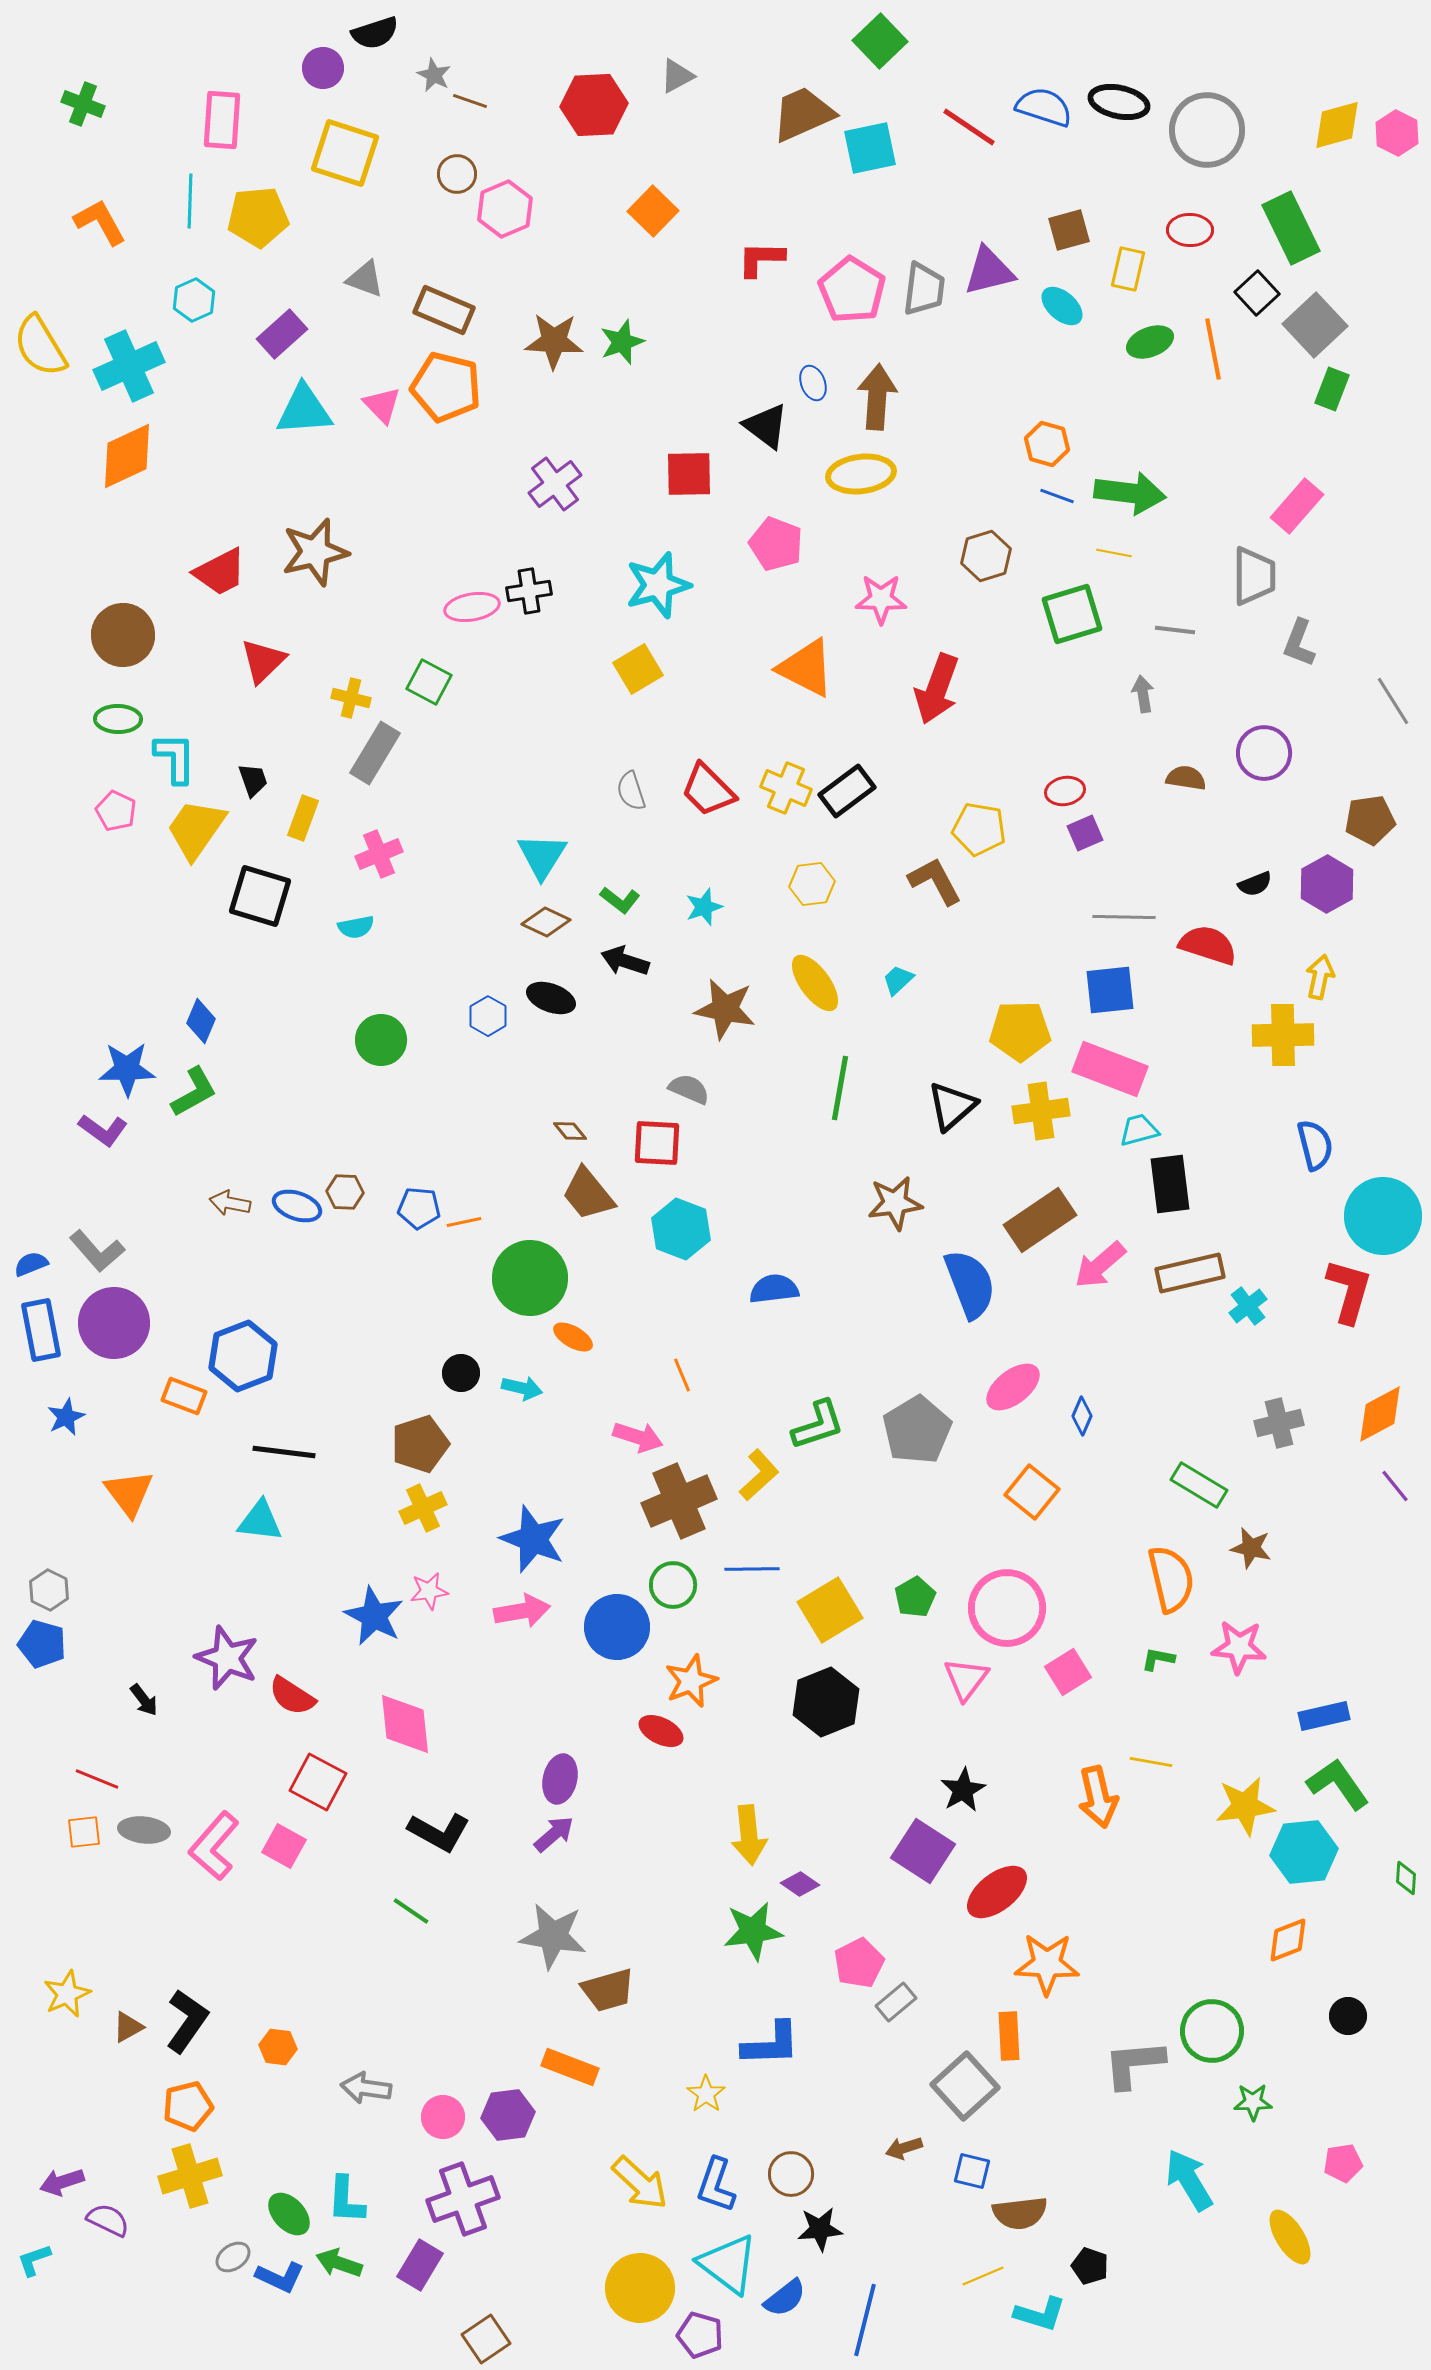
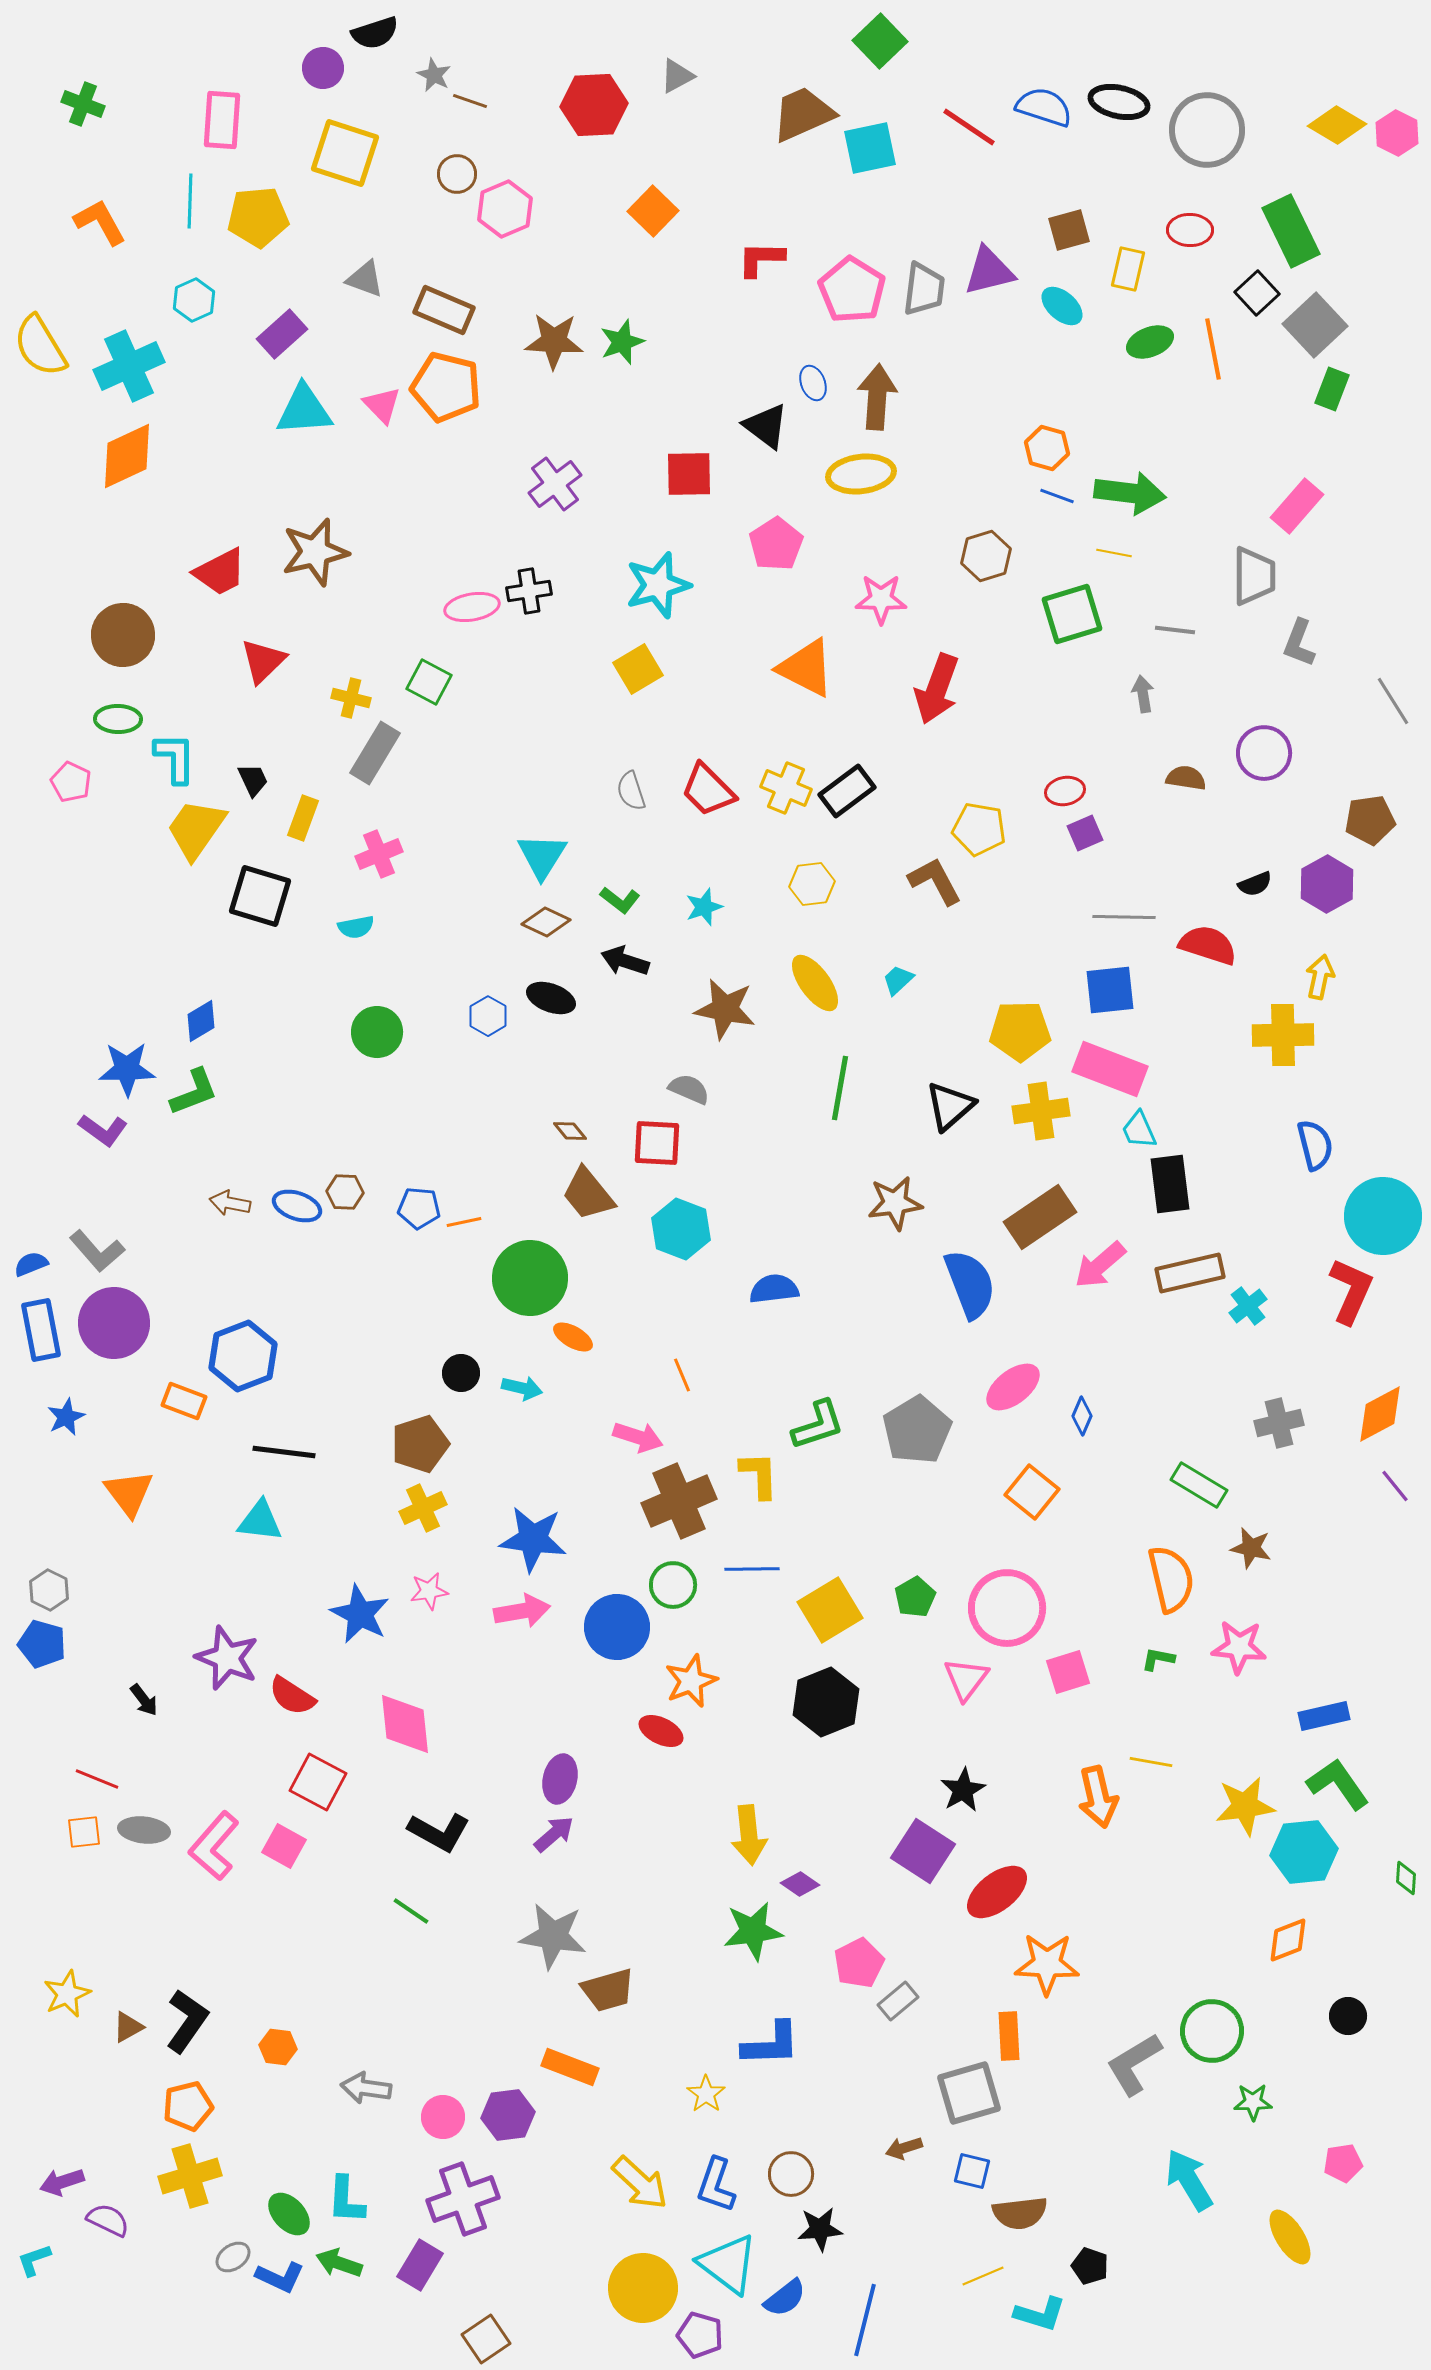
yellow diamond at (1337, 125): rotated 46 degrees clockwise
green rectangle at (1291, 228): moved 3 px down
orange hexagon at (1047, 444): moved 4 px down
pink pentagon at (776, 544): rotated 18 degrees clockwise
black trapezoid at (253, 780): rotated 6 degrees counterclockwise
pink pentagon at (116, 811): moved 45 px left, 29 px up
blue diamond at (201, 1021): rotated 36 degrees clockwise
green circle at (381, 1040): moved 4 px left, 8 px up
green L-shape at (194, 1092): rotated 8 degrees clockwise
black triangle at (952, 1106): moved 2 px left
cyan trapezoid at (1139, 1130): rotated 99 degrees counterclockwise
brown rectangle at (1040, 1220): moved 3 px up
red L-shape at (1349, 1291): moved 2 px right; rotated 8 degrees clockwise
orange rectangle at (184, 1396): moved 5 px down
yellow L-shape at (759, 1475): rotated 50 degrees counterclockwise
blue star at (533, 1539): rotated 14 degrees counterclockwise
blue star at (374, 1616): moved 14 px left, 2 px up
pink square at (1068, 1672): rotated 15 degrees clockwise
gray rectangle at (896, 2002): moved 2 px right, 1 px up
gray L-shape at (1134, 2064): rotated 26 degrees counterclockwise
gray square at (965, 2086): moved 4 px right, 7 px down; rotated 26 degrees clockwise
yellow circle at (640, 2288): moved 3 px right
